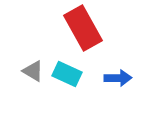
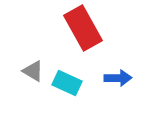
cyan rectangle: moved 9 px down
